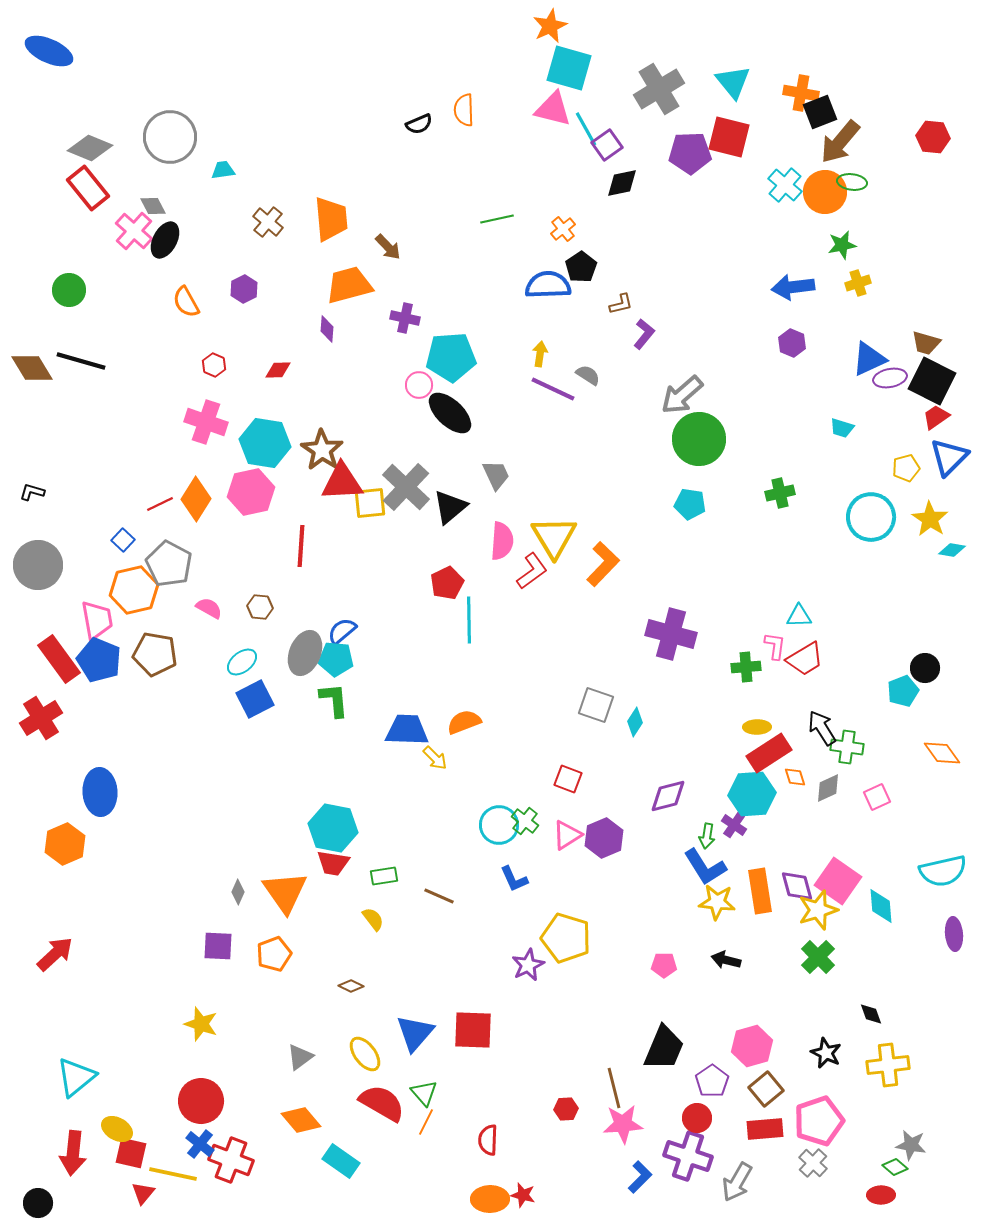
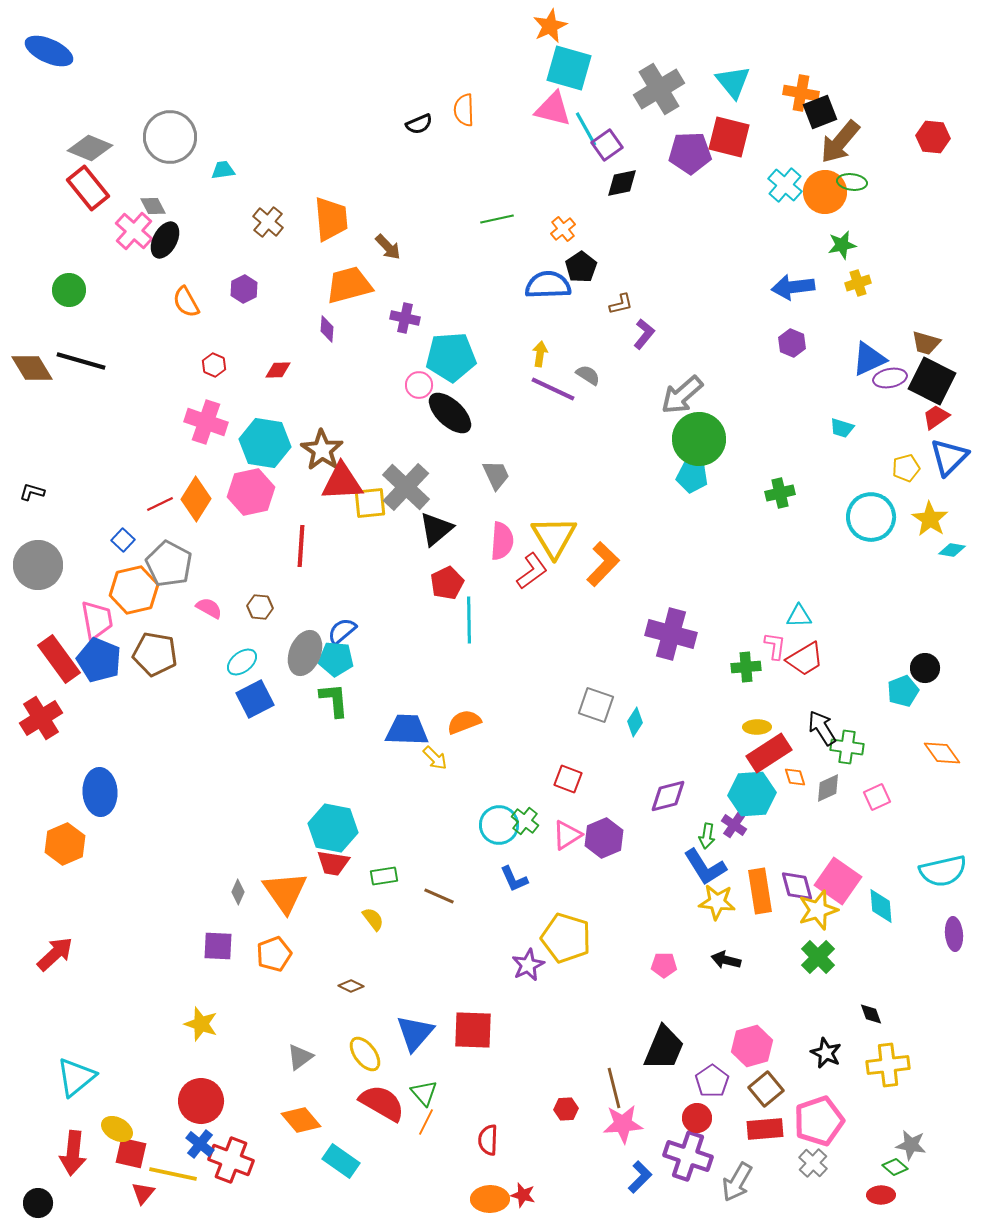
cyan pentagon at (690, 504): moved 2 px right, 27 px up
black triangle at (450, 507): moved 14 px left, 22 px down
